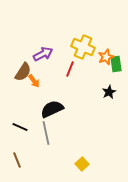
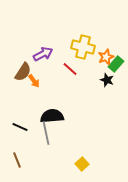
yellow cross: rotated 10 degrees counterclockwise
green rectangle: rotated 49 degrees clockwise
red line: rotated 70 degrees counterclockwise
black star: moved 2 px left, 12 px up; rotated 24 degrees counterclockwise
black semicircle: moved 7 px down; rotated 20 degrees clockwise
